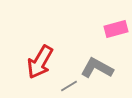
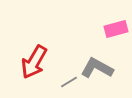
red arrow: moved 6 px left
gray line: moved 4 px up
